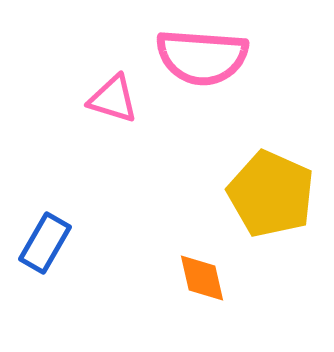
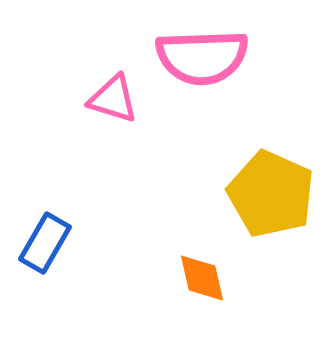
pink semicircle: rotated 6 degrees counterclockwise
